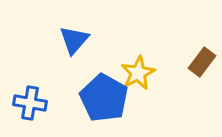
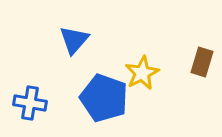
brown rectangle: rotated 20 degrees counterclockwise
yellow star: moved 4 px right
blue pentagon: rotated 9 degrees counterclockwise
